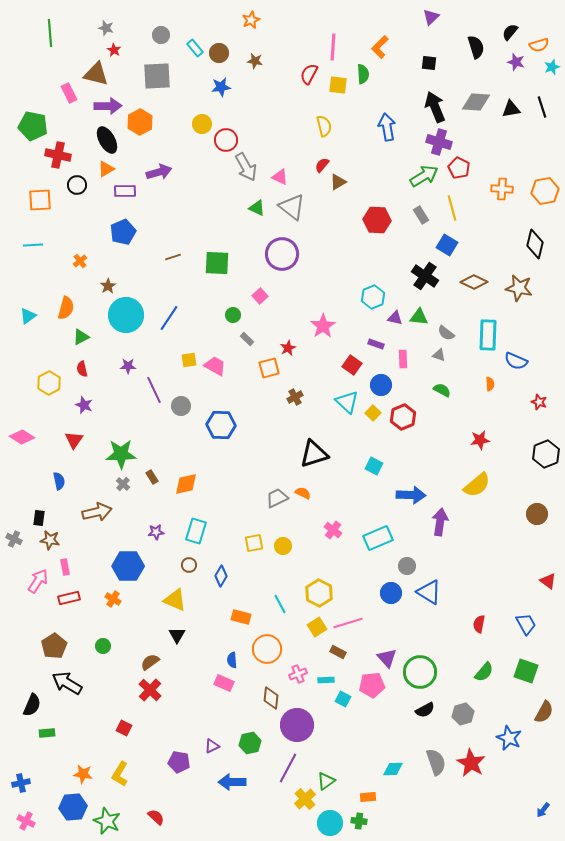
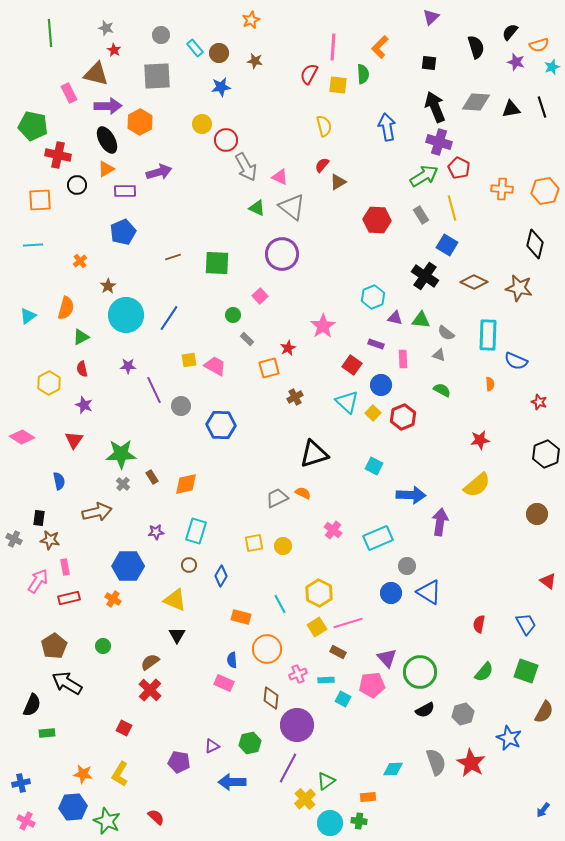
green triangle at (419, 317): moved 2 px right, 3 px down
